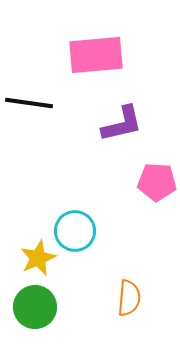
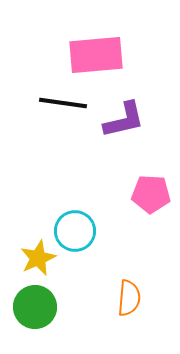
black line: moved 34 px right
purple L-shape: moved 2 px right, 4 px up
pink pentagon: moved 6 px left, 12 px down
